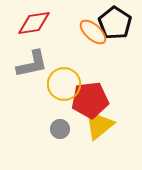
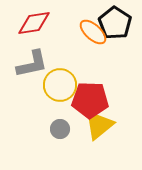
yellow circle: moved 4 px left, 1 px down
red pentagon: rotated 9 degrees clockwise
